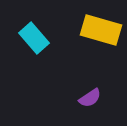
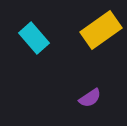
yellow rectangle: rotated 51 degrees counterclockwise
